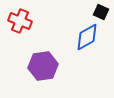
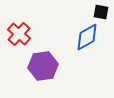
black square: rotated 14 degrees counterclockwise
red cross: moved 1 px left, 13 px down; rotated 20 degrees clockwise
